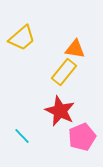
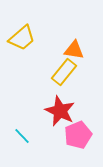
orange triangle: moved 1 px left, 1 px down
pink pentagon: moved 4 px left, 2 px up
